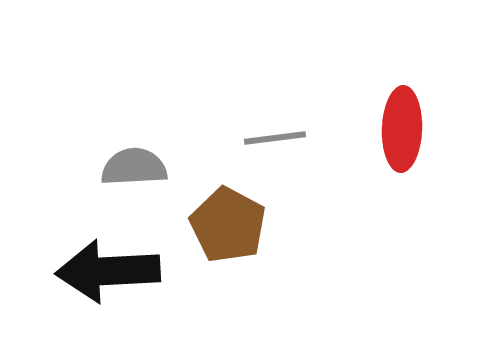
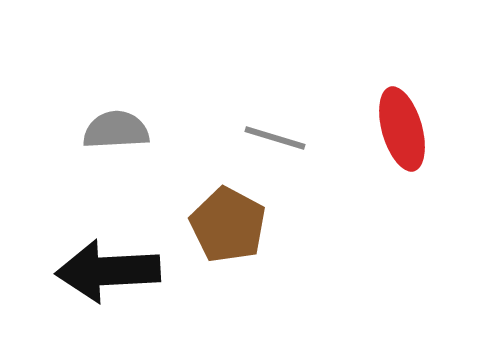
red ellipse: rotated 18 degrees counterclockwise
gray line: rotated 24 degrees clockwise
gray semicircle: moved 18 px left, 37 px up
